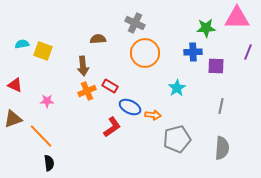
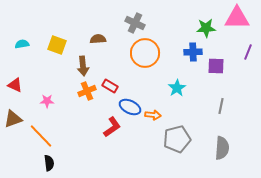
yellow square: moved 14 px right, 6 px up
